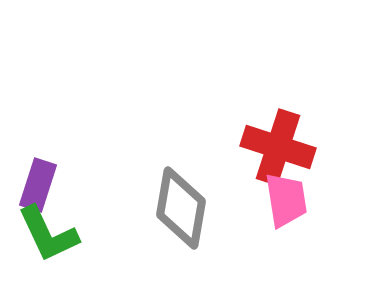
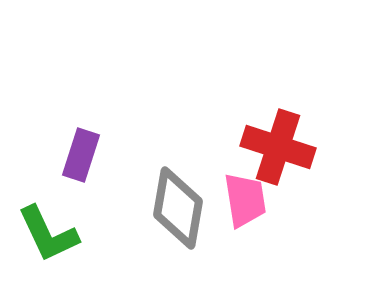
purple rectangle: moved 43 px right, 30 px up
pink trapezoid: moved 41 px left
gray diamond: moved 3 px left
